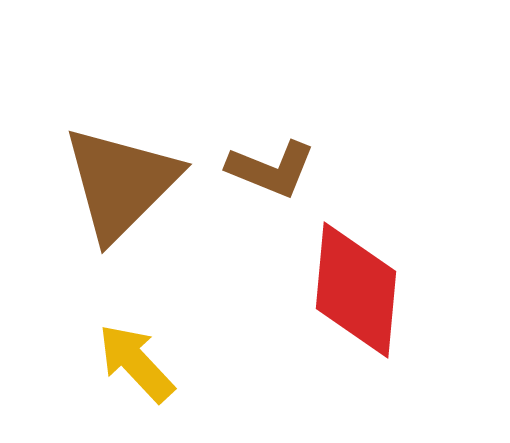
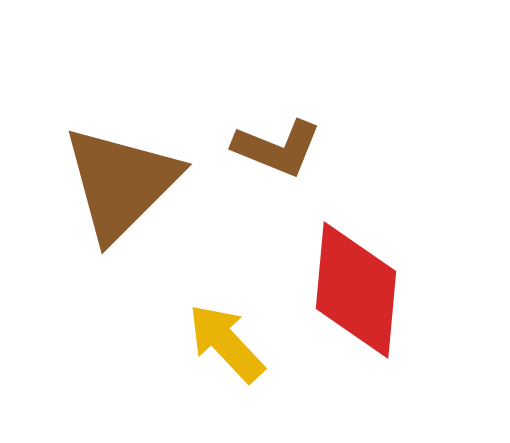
brown L-shape: moved 6 px right, 21 px up
yellow arrow: moved 90 px right, 20 px up
